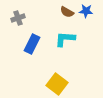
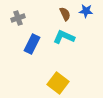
brown semicircle: moved 2 px left, 2 px down; rotated 144 degrees counterclockwise
cyan L-shape: moved 1 px left, 2 px up; rotated 20 degrees clockwise
yellow square: moved 1 px right, 1 px up
